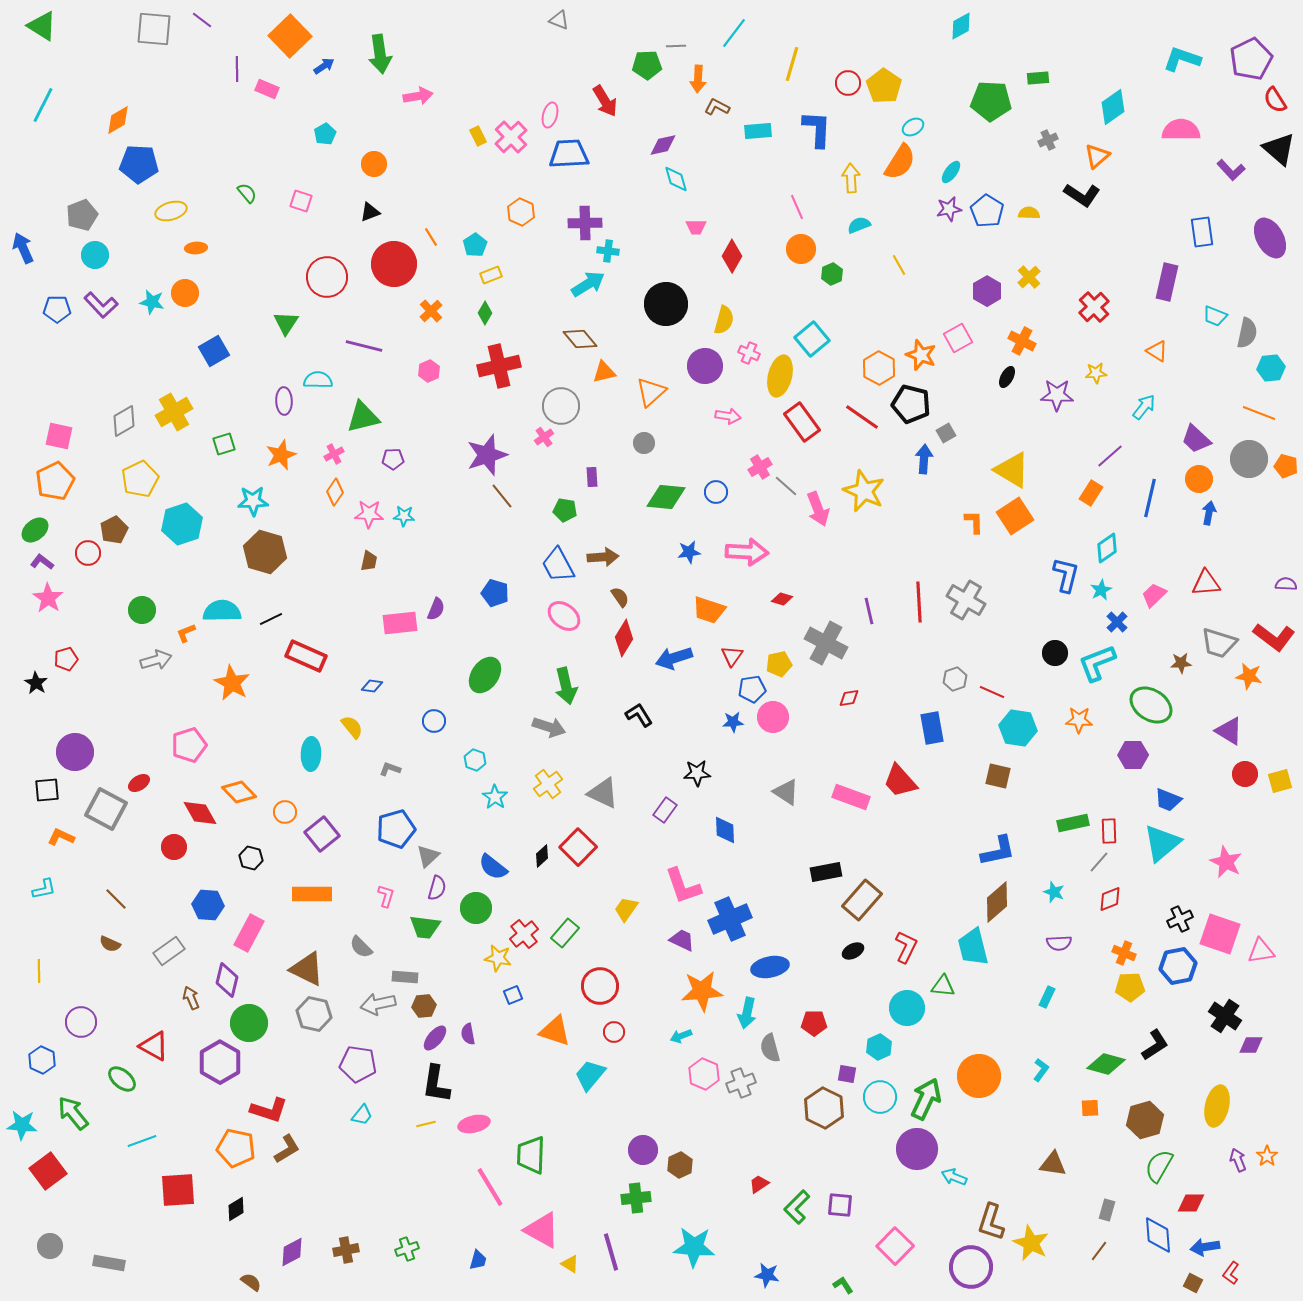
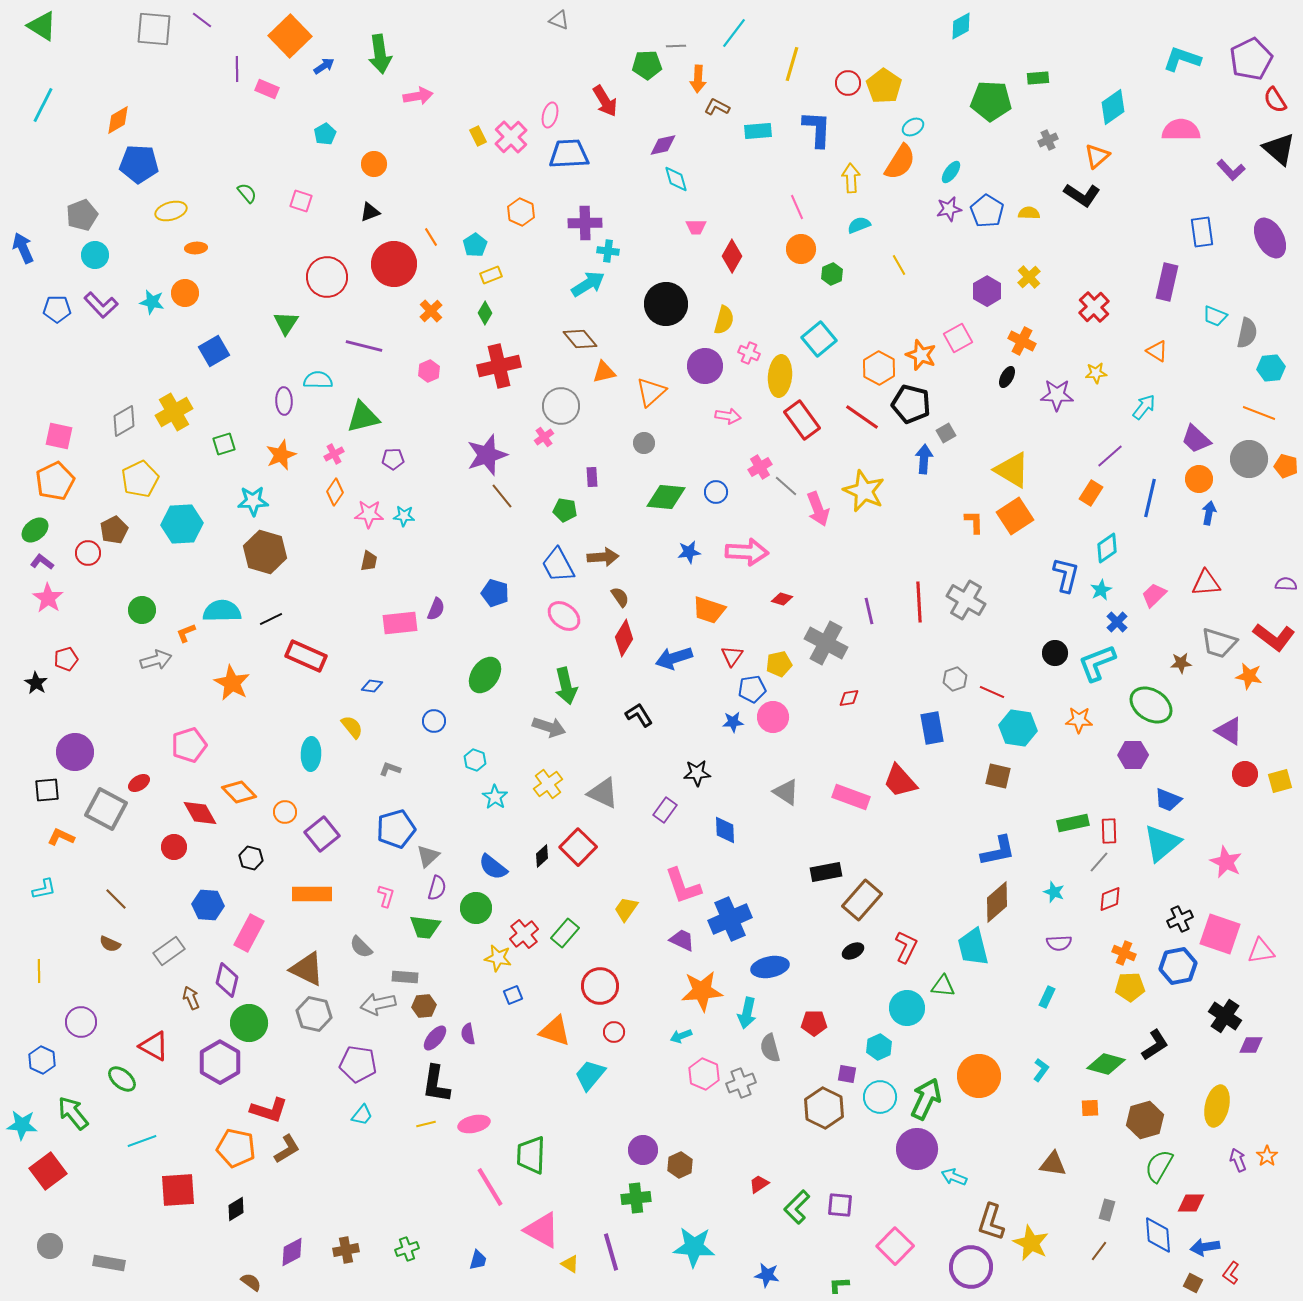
cyan square at (812, 339): moved 7 px right
yellow ellipse at (780, 376): rotated 9 degrees counterclockwise
red rectangle at (802, 422): moved 2 px up
cyan hexagon at (182, 524): rotated 15 degrees clockwise
green L-shape at (843, 1285): moved 4 px left; rotated 60 degrees counterclockwise
